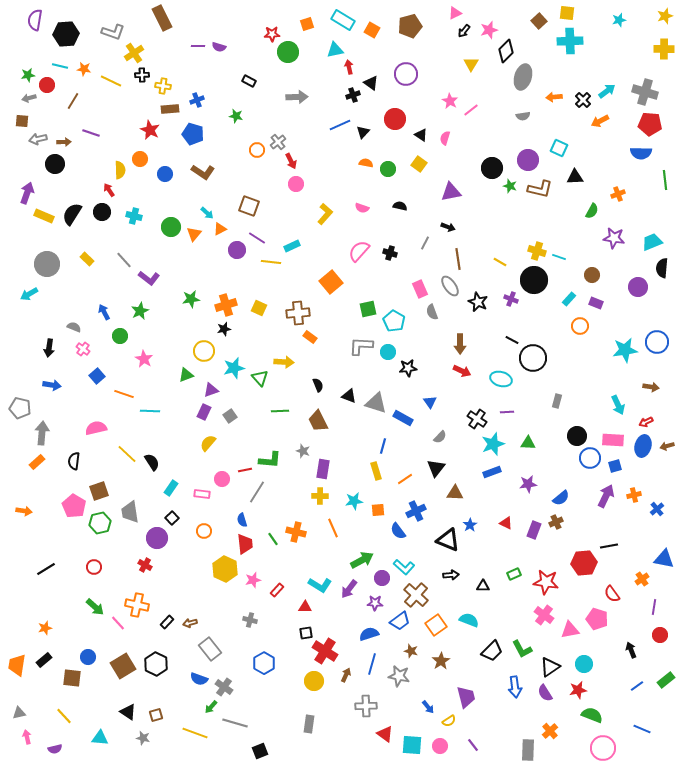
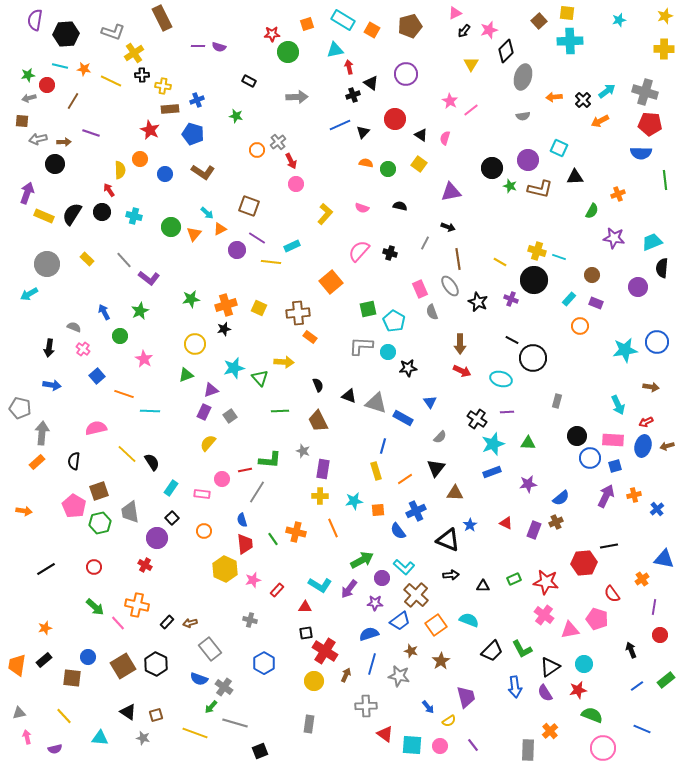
yellow circle at (204, 351): moved 9 px left, 7 px up
green rectangle at (514, 574): moved 5 px down
